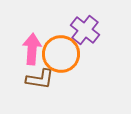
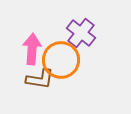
purple cross: moved 4 px left, 3 px down
orange circle: moved 6 px down
